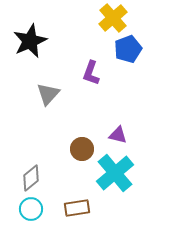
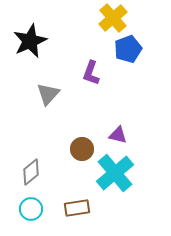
gray diamond: moved 6 px up
